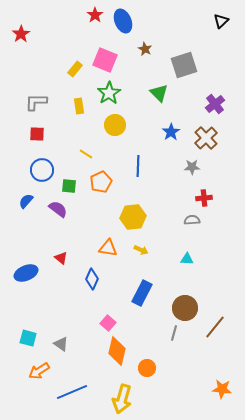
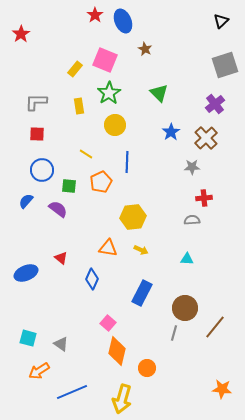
gray square at (184, 65): moved 41 px right
blue line at (138, 166): moved 11 px left, 4 px up
